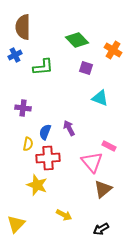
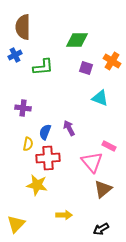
green diamond: rotated 45 degrees counterclockwise
orange cross: moved 1 px left, 11 px down
yellow star: rotated 10 degrees counterclockwise
yellow arrow: rotated 28 degrees counterclockwise
